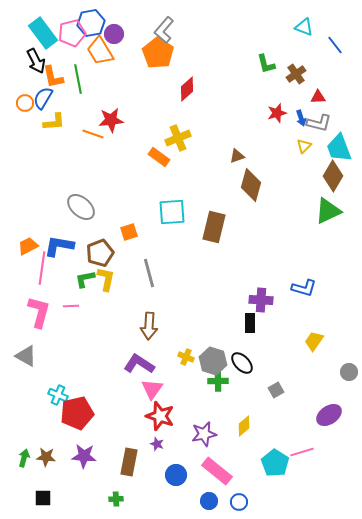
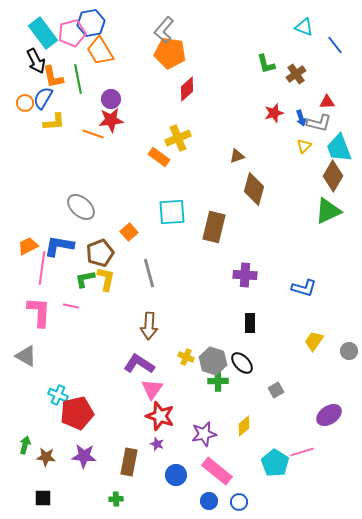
purple circle at (114, 34): moved 3 px left, 65 px down
orange pentagon at (158, 53): moved 12 px right; rotated 24 degrees counterclockwise
red triangle at (318, 97): moved 9 px right, 5 px down
red star at (277, 113): moved 3 px left
brown diamond at (251, 185): moved 3 px right, 4 px down
orange square at (129, 232): rotated 24 degrees counterclockwise
purple cross at (261, 300): moved 16 px left, 25 px up
pink line at (71, 306): rotated 14 degrees clockwise
pink L-shape at (39, 312): rotated 12 degrees counterclockwise
gray circle at (349, 372): moved 21 px up
green arrow at (24, 458): moved 1 px right, 13 px up
